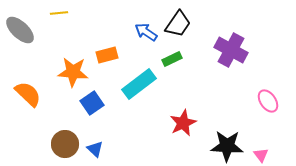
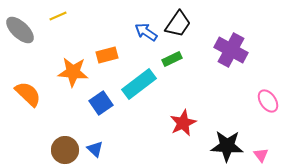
yellow line: moved 1 px left, 3 px down; rotated 18 degrees counterclockwise
blue square: moved 9 px right
brown circle: moved 6 px down
